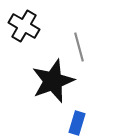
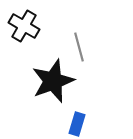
blue rectangle: moved 1 px down
